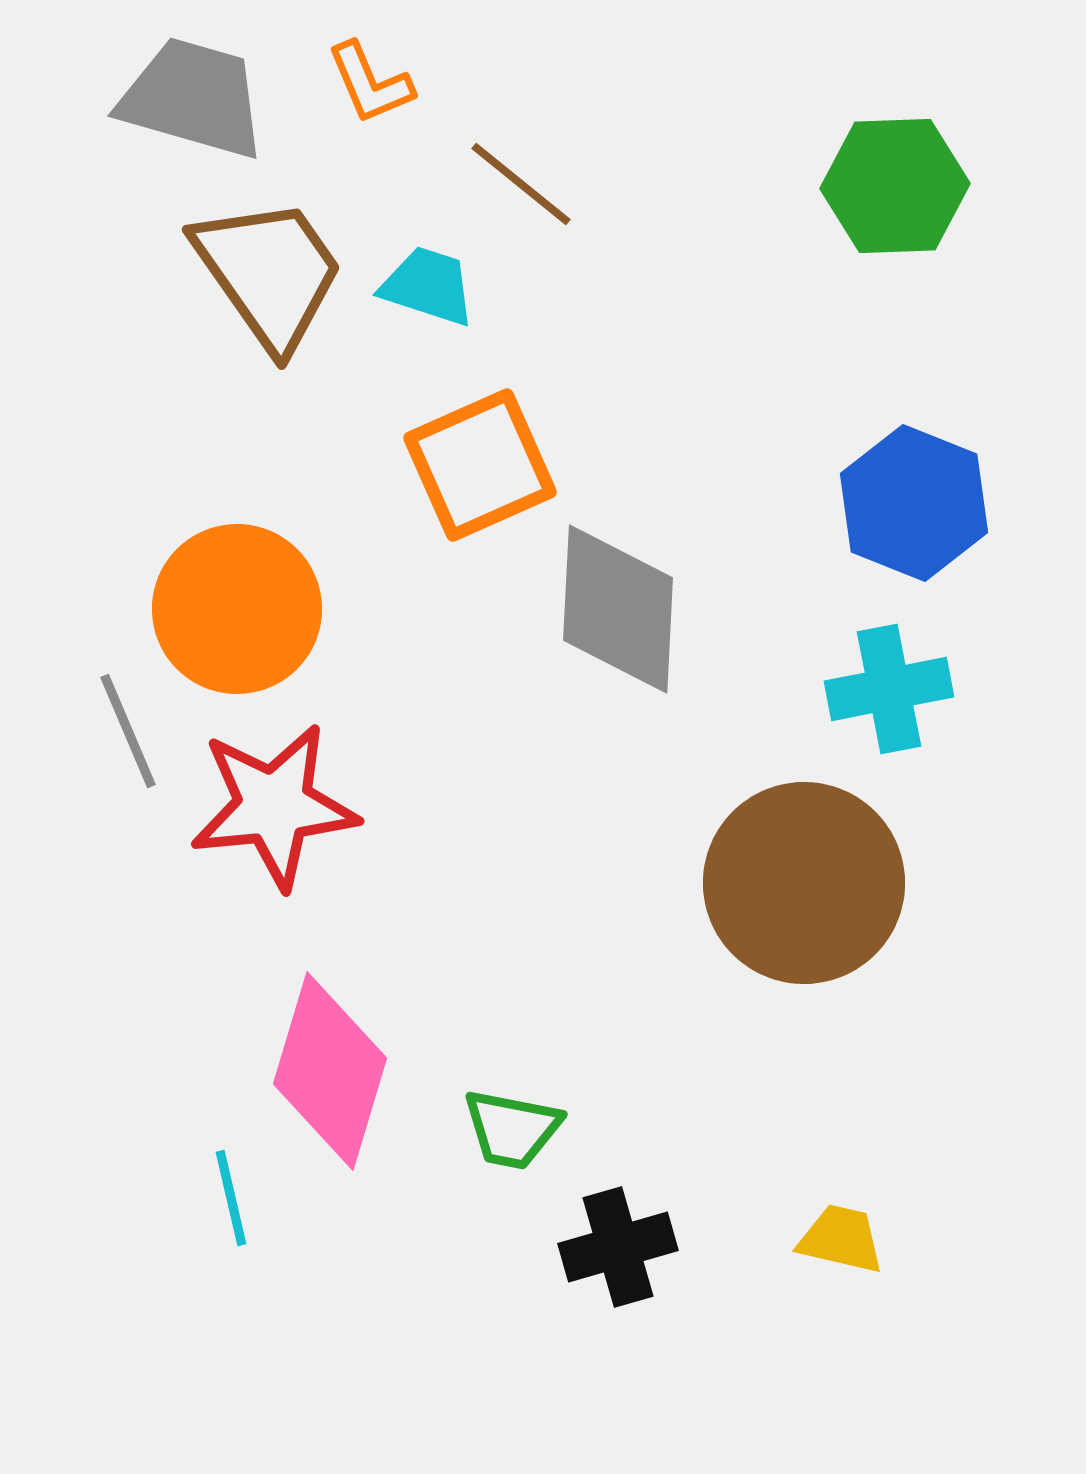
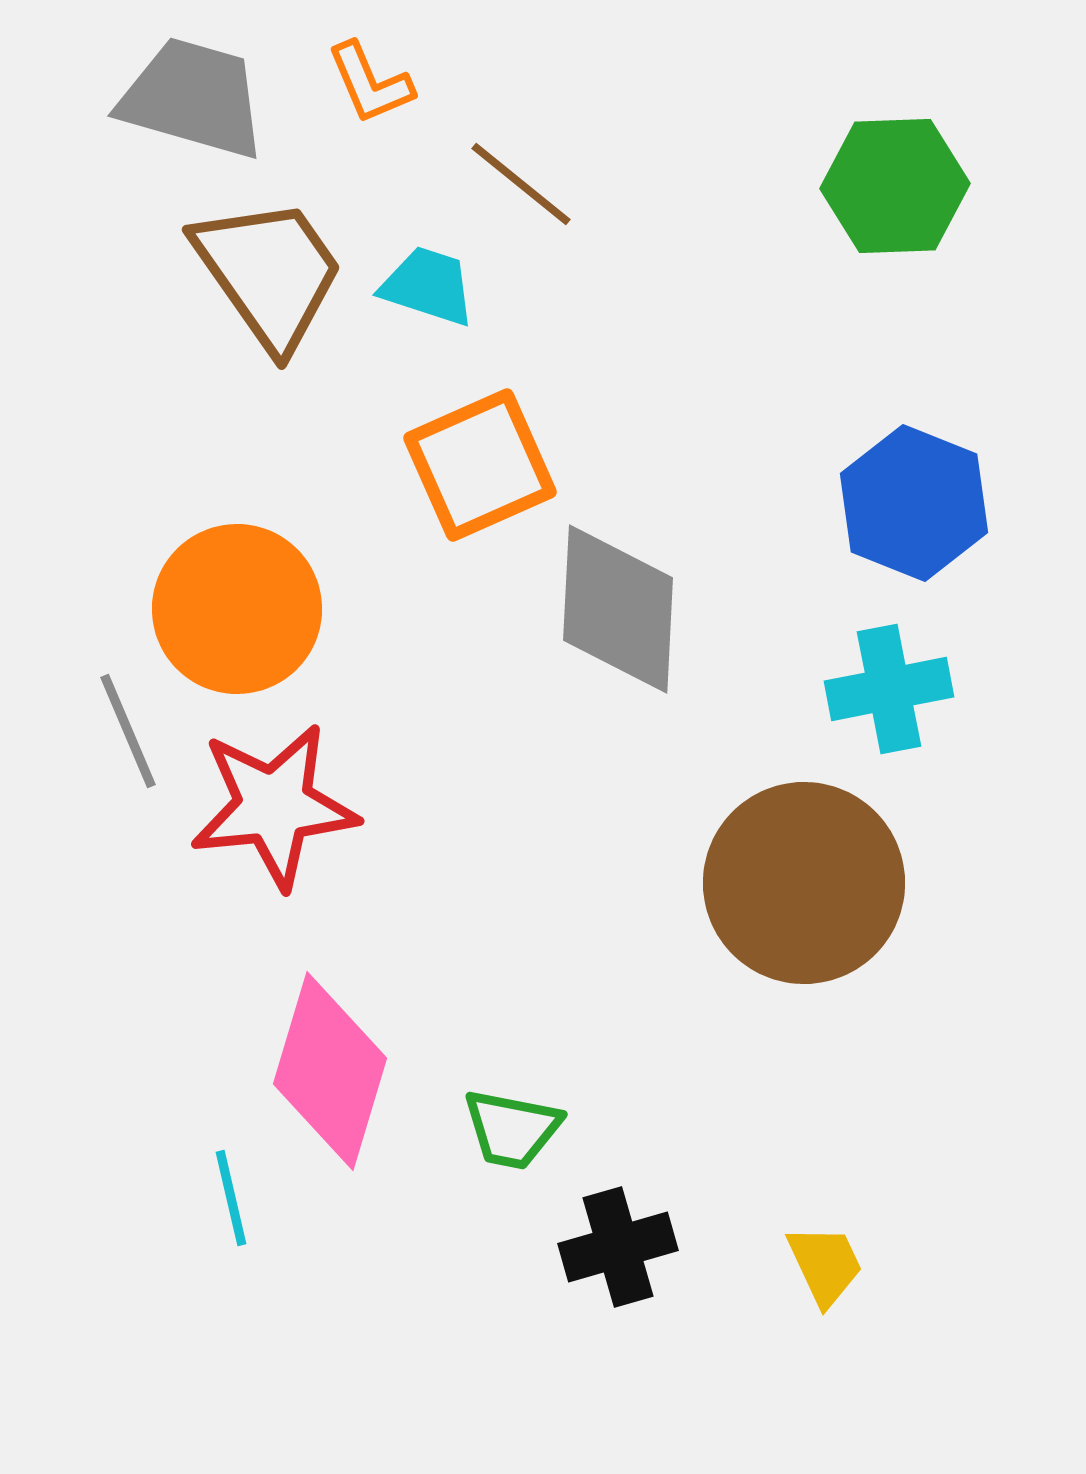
yellow trapezoid: moved 16 px left, 26 px down; rotated 52 degrees clockwise
